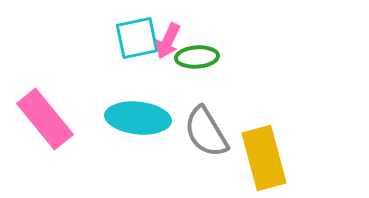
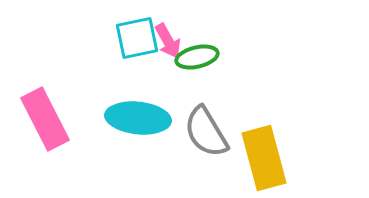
pink arrow: rotated 54 degrees counterclockwise
green ellipse: rotated 9 degrees counterclockwise
pink rectangle: rotated 12 degrees clockwise
